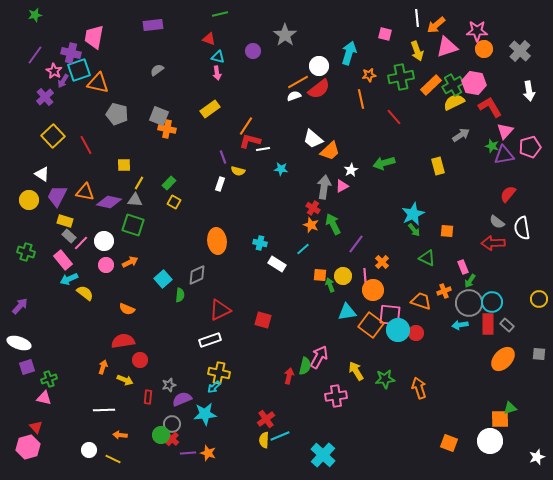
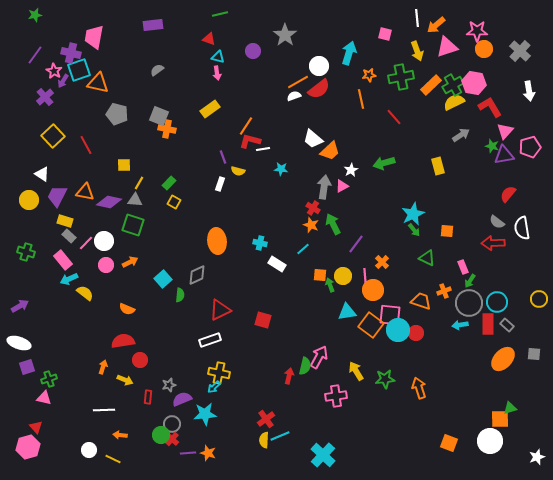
pink line at (81, 243): moved 5 px right
cyan circle at (492, 302): moved 5 px right
purple arrow at (20, 306): rotated 18 degrees clockwise
gray square at (539, 354): moved 5 px left
